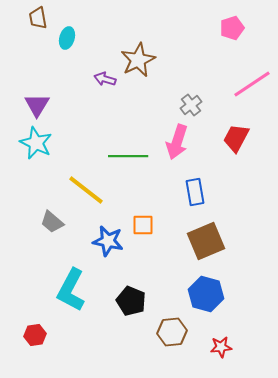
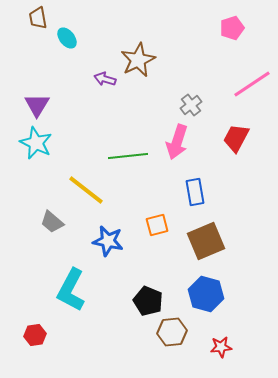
cyan ellipse: rotated 55 degrees counterclockwise
green line: rotated 6 degrees counterclockwise
orange square: moved 14 px right; rotated 15 degrees counterclockwise
black pentagon: moved 17 px right
